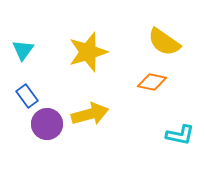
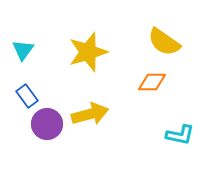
orange diamond: rotated 12 degrees counterclockwise
